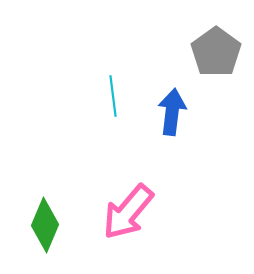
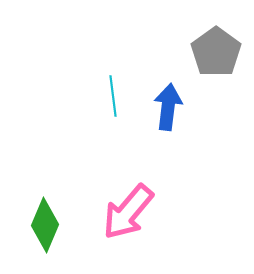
blue arrow: moved 4 px left, 5 px up
